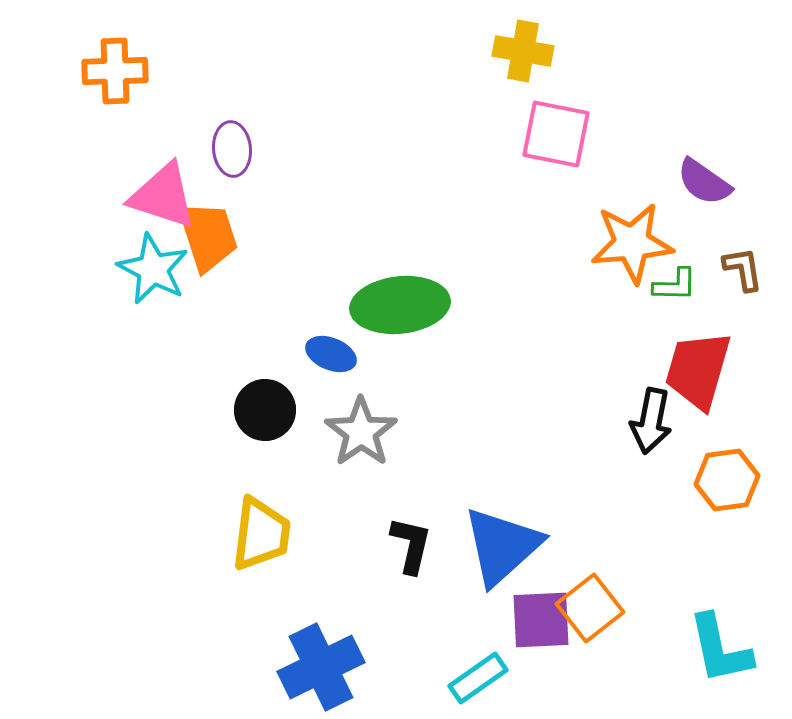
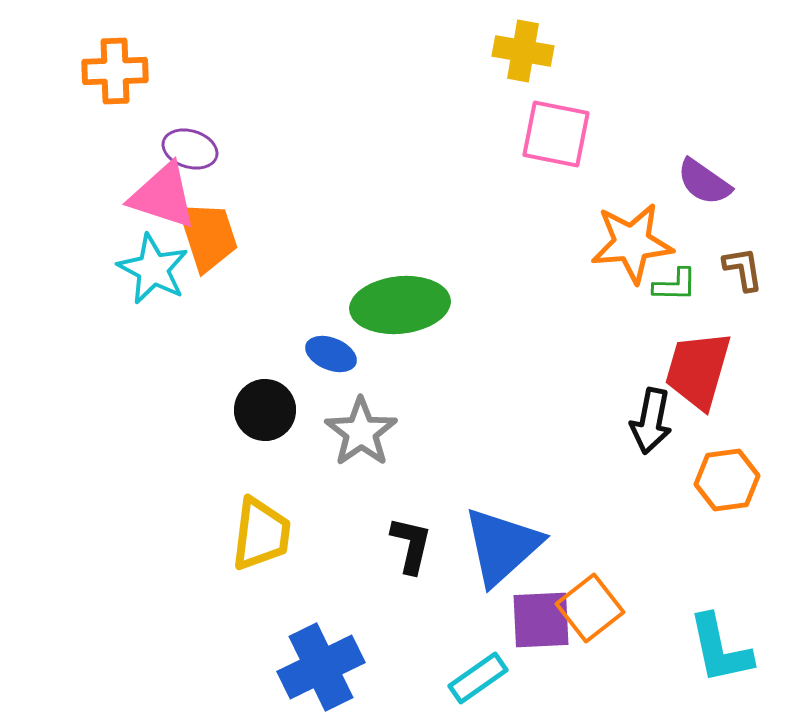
purple ellipse: moved 42 px left; rotated 68 degrees counterclockwise
